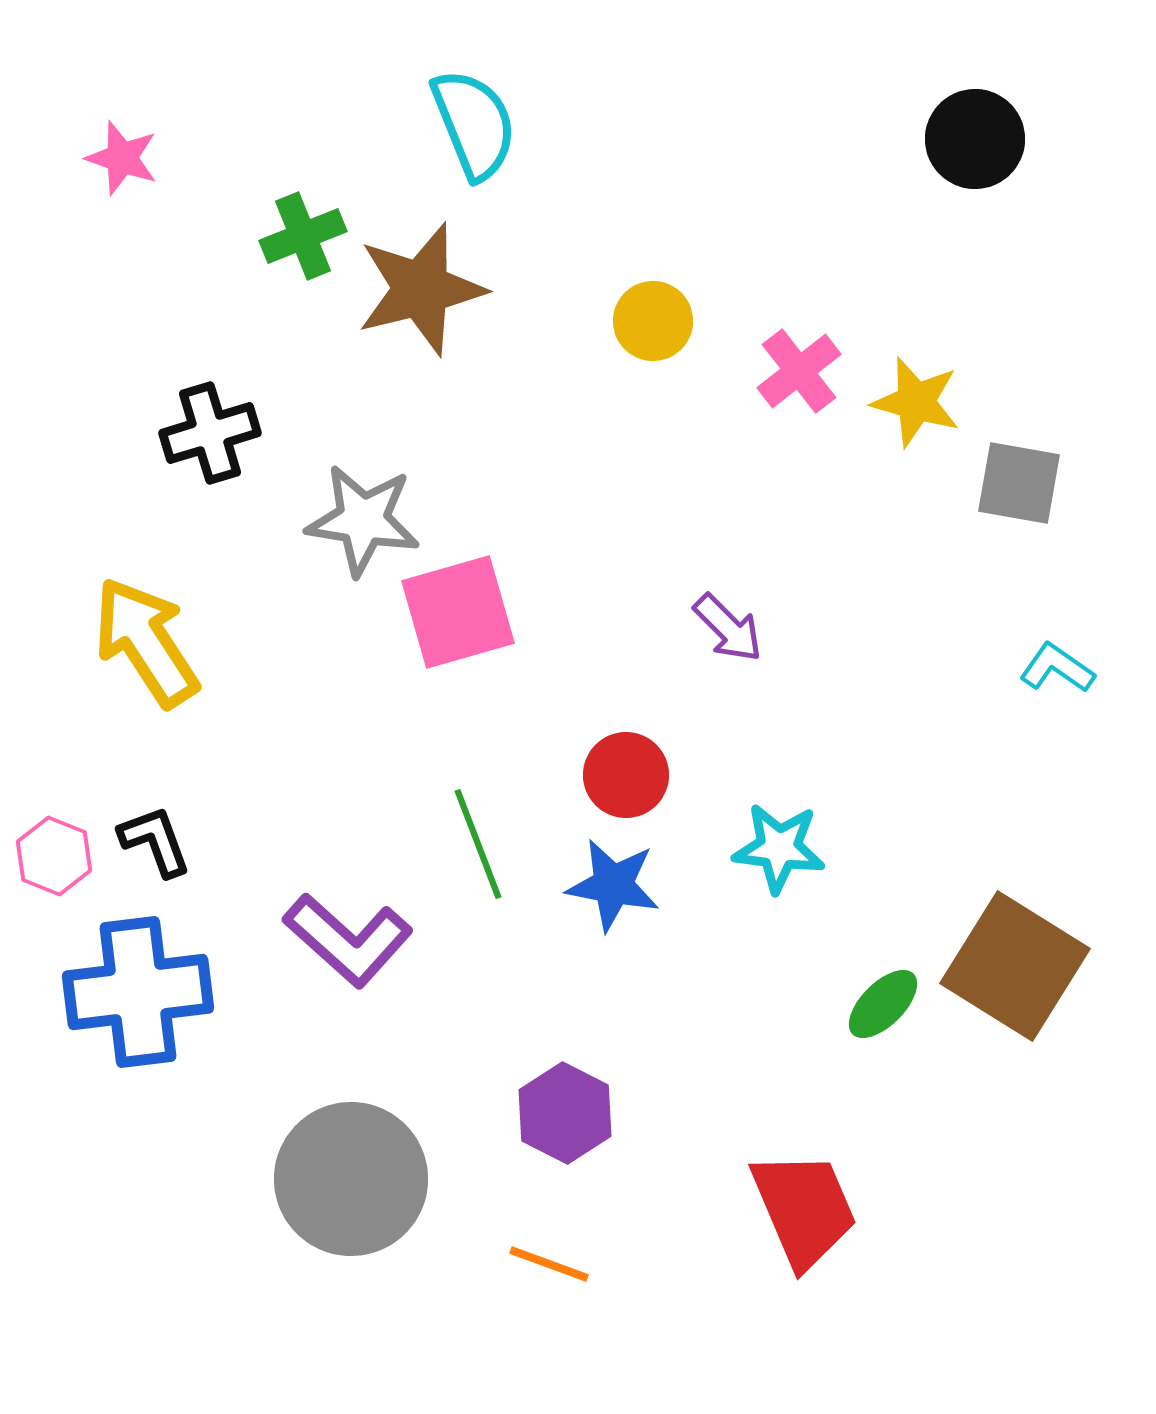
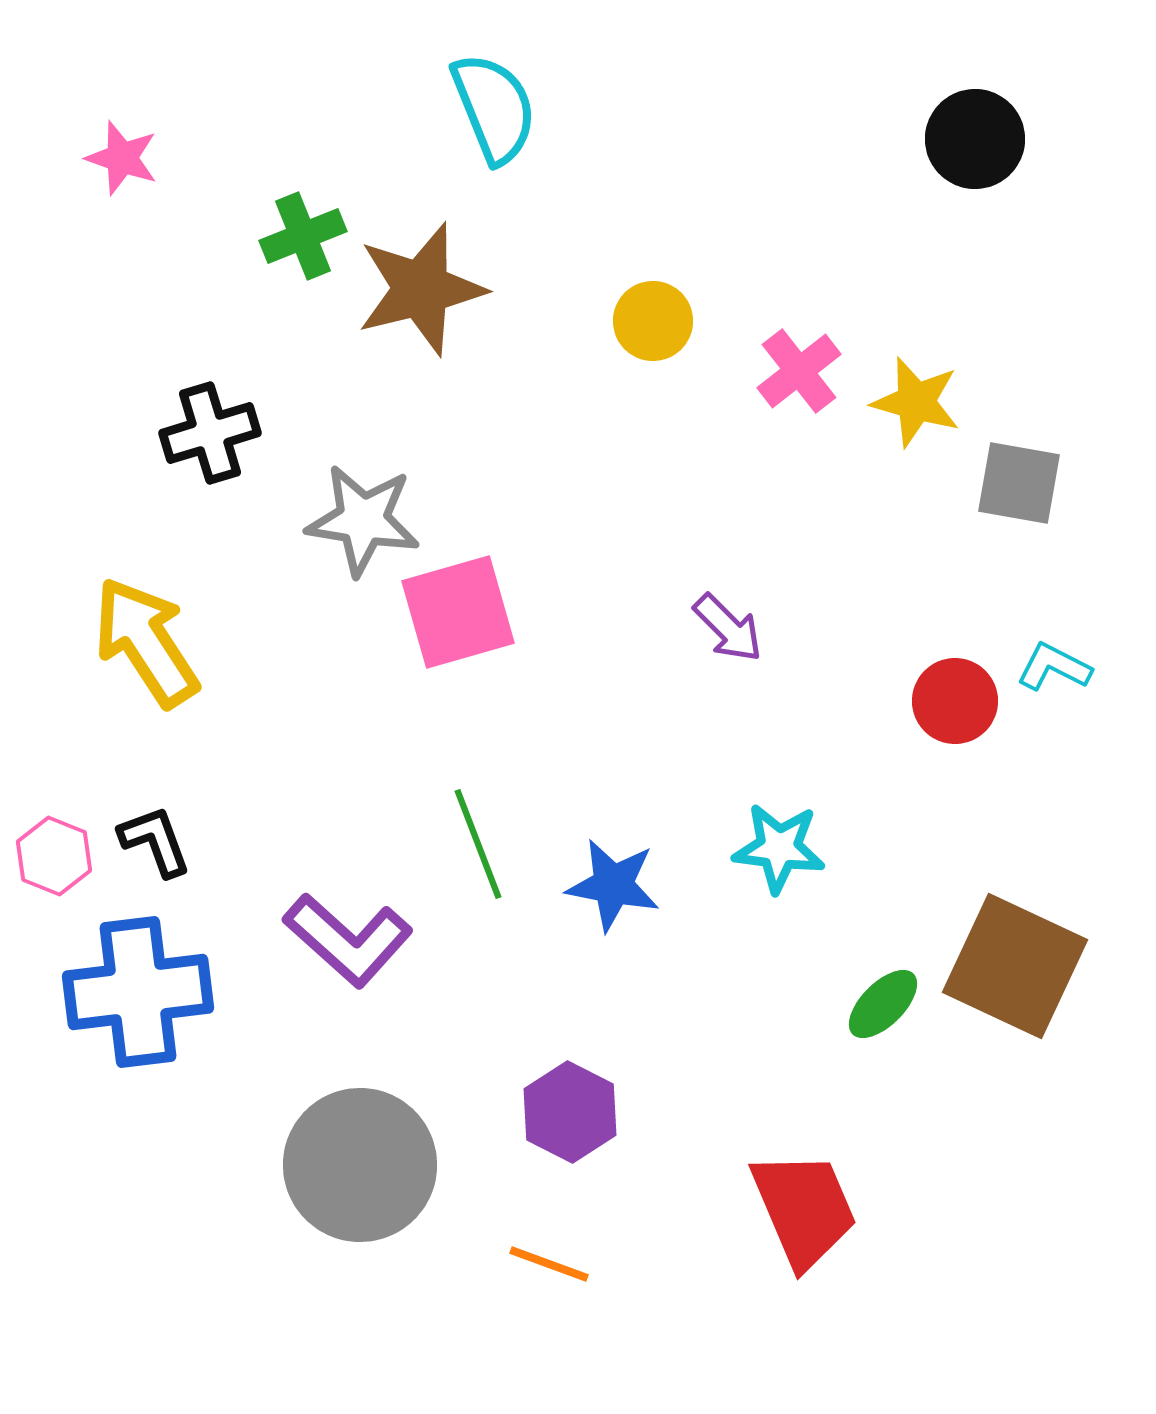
cyan semicircle: moved 20 px right, 16 px up
cyan L-shape: moved 3 px left, 1 px up; rotated 8 degrees counterclockwise
red circle: moved 329 px right, 74 px up
brown square: rotated 7 degrees counterclockwise
purple hexagon: moved 5 px right, 1 px up
gray circle: moved 9 px right, 14 px up
